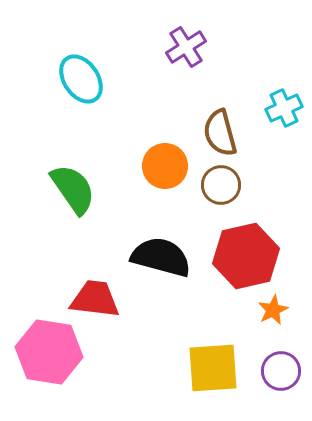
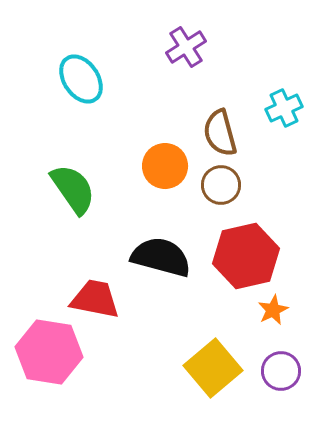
red trapezoid: rotated 4 degrees clockwise
yellow square: rotated 36 degrees counterclockwise
